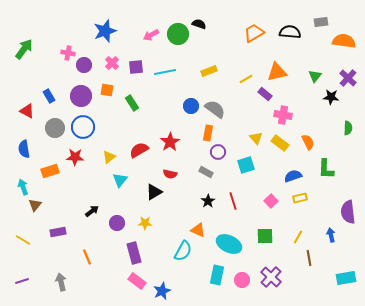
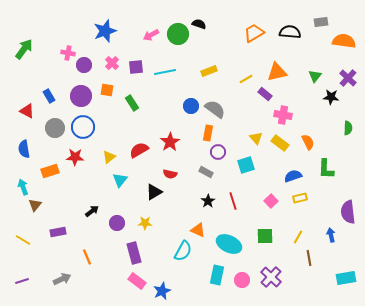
gray arrow at (61, 282): moved 1 px right, 3 px up; rotated 78 degrees clockwise
